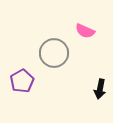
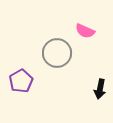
gray circle: moved 3 px right
purple pentagon: moved 1 px left
